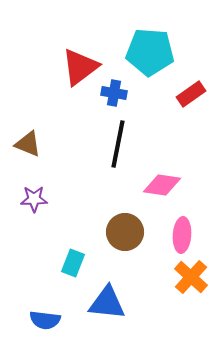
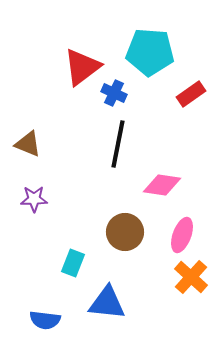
red triangle: moved 2 px right
blue cross: rotated 15 degrees clockwise
pink ellipse: rotated 16 degrees clockwise
